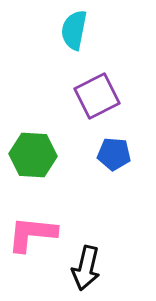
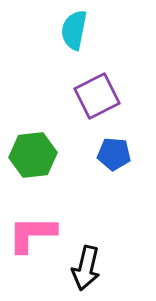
green hexagon: rotated 9 degrees counterclockwise
pink L-shape: rotated 6 degrees counterclockwise
